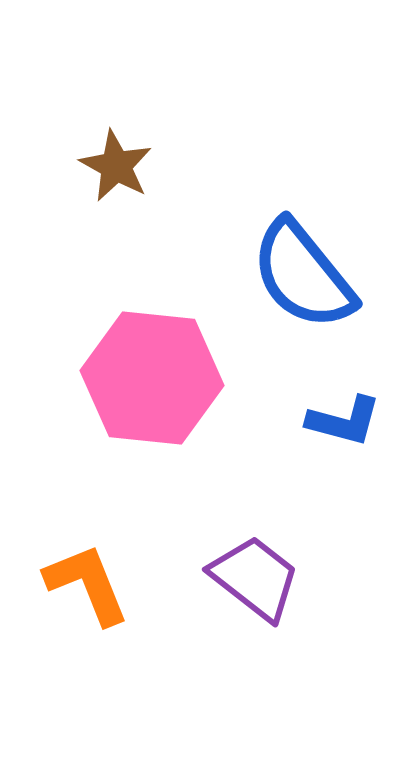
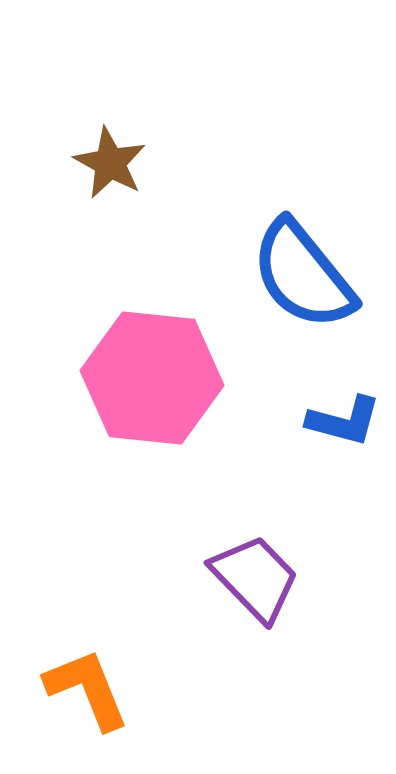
brown star: moved 6 px left, 3 px up
purple trapezoid: rotated 8 degrees clockwise
orange L-shape: moved 105 px down
